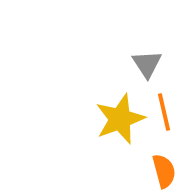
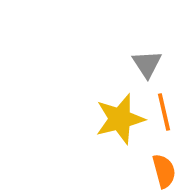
yellow star: rotated 6 degrees clockwise
